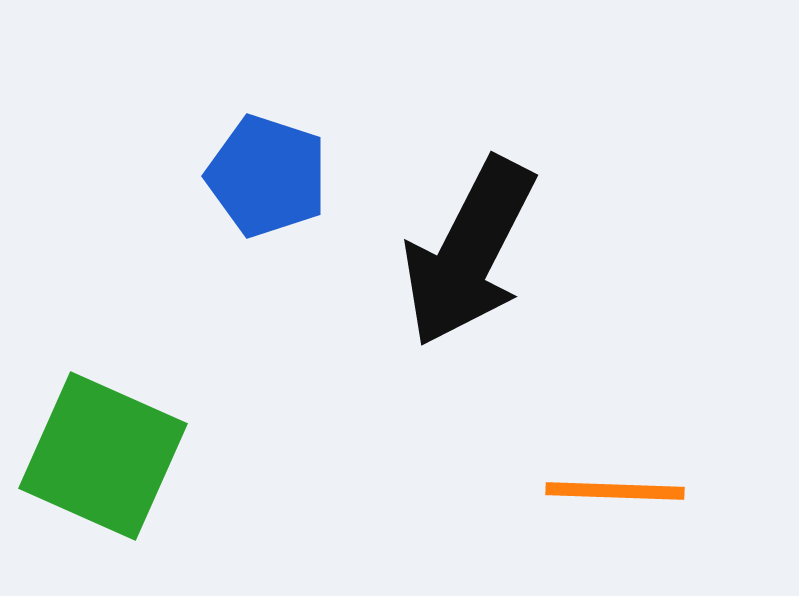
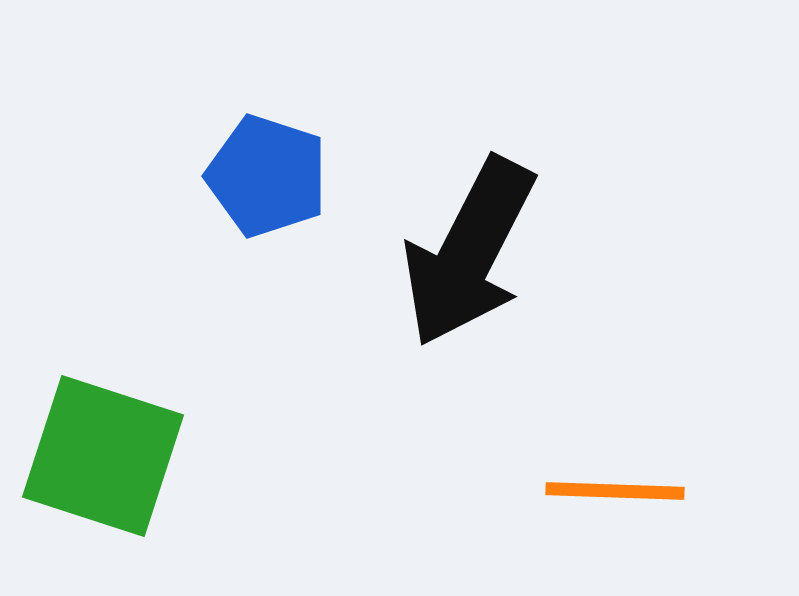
green square: rotated 6 degrees counterclockwise
